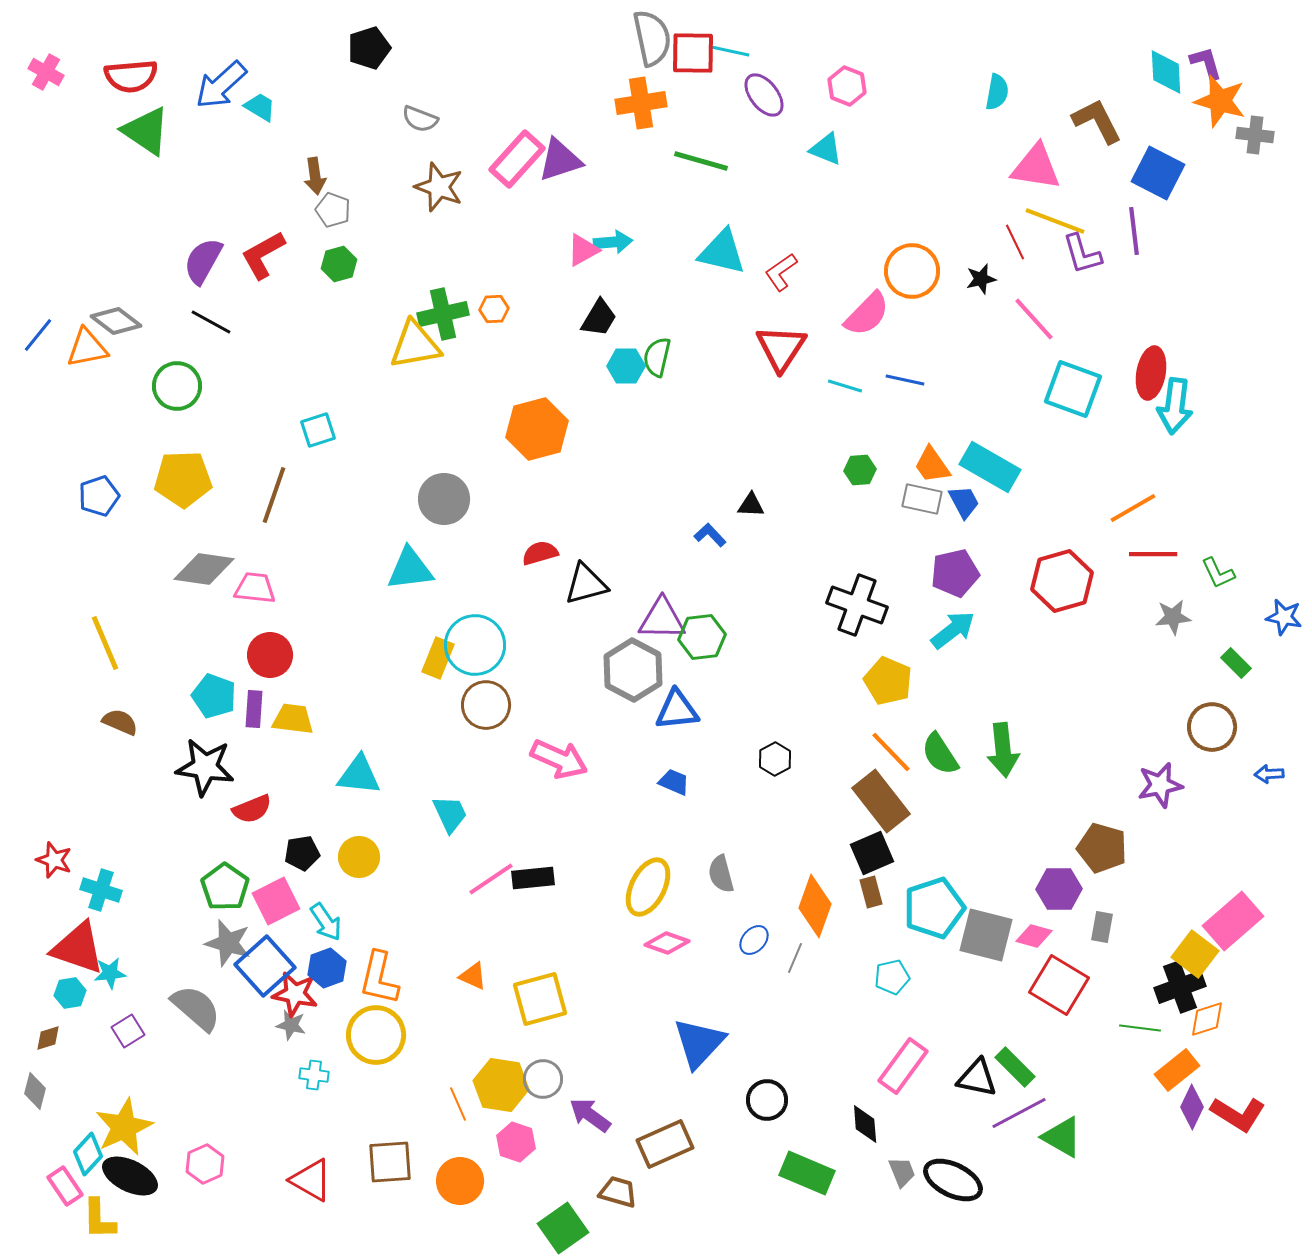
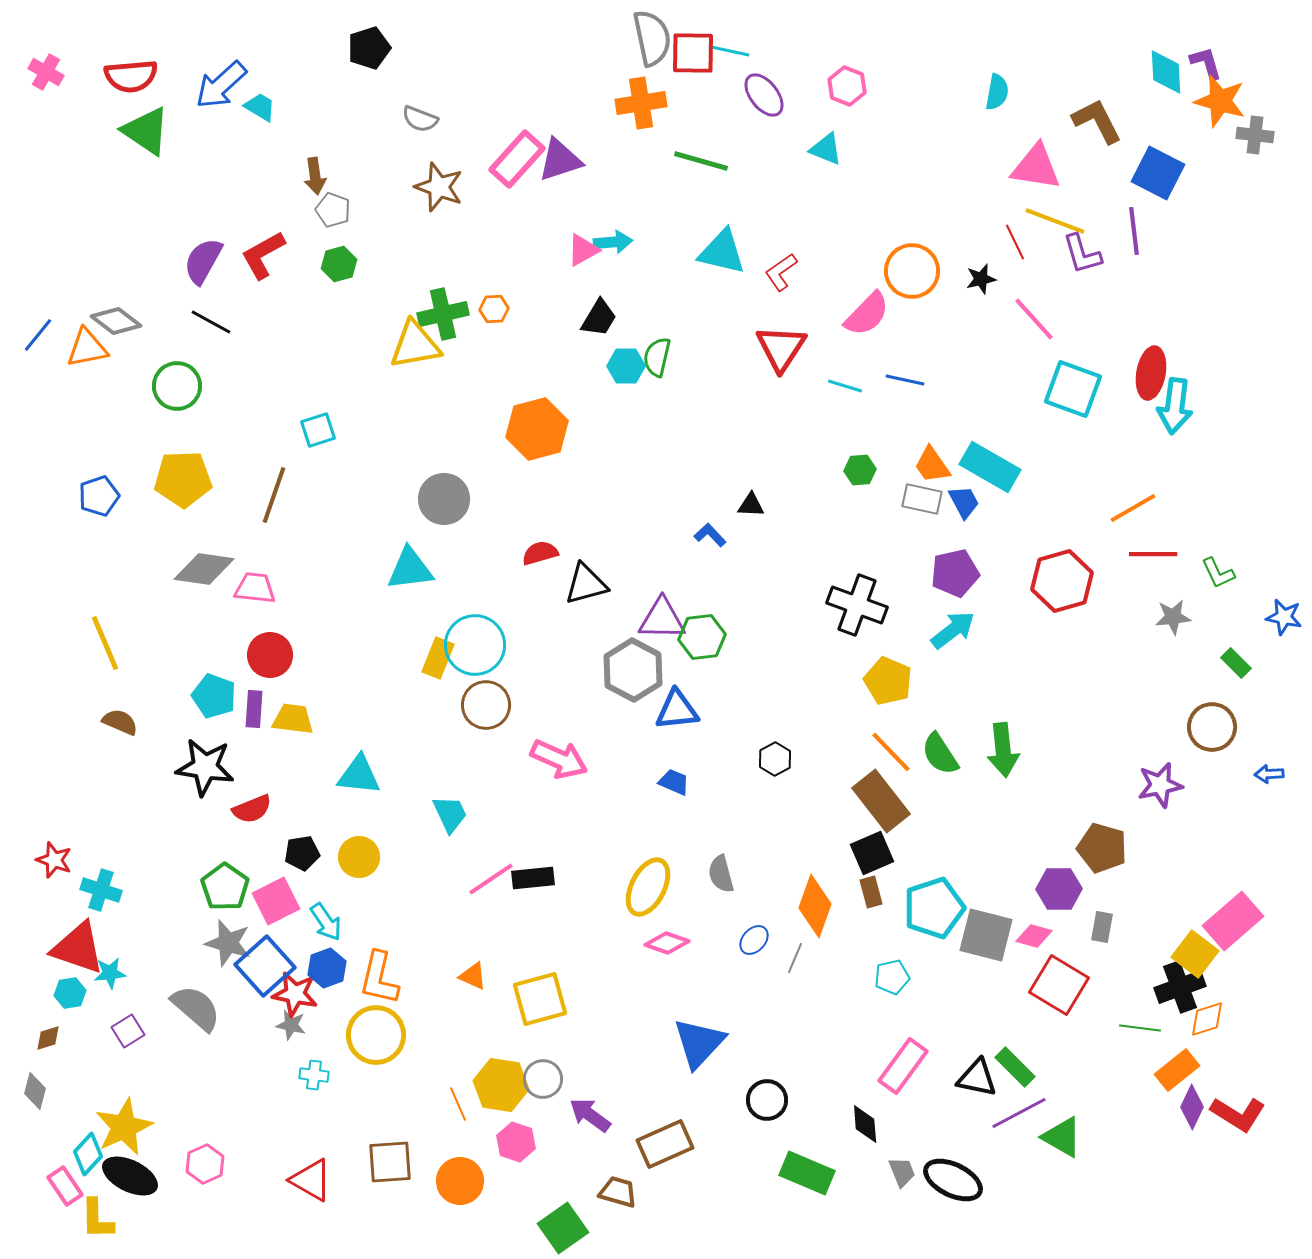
yellow L-shape at (99, 1219): moved 2 px left
